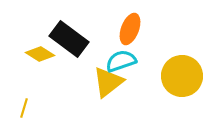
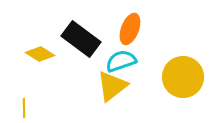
black rectangle: moved 12 px right
yellow circle: moved 1 px right, 1 px down
yellow triangle: moved 4 px right, 4 px down
yellow line: rotated 18 degrees counterclockwise
